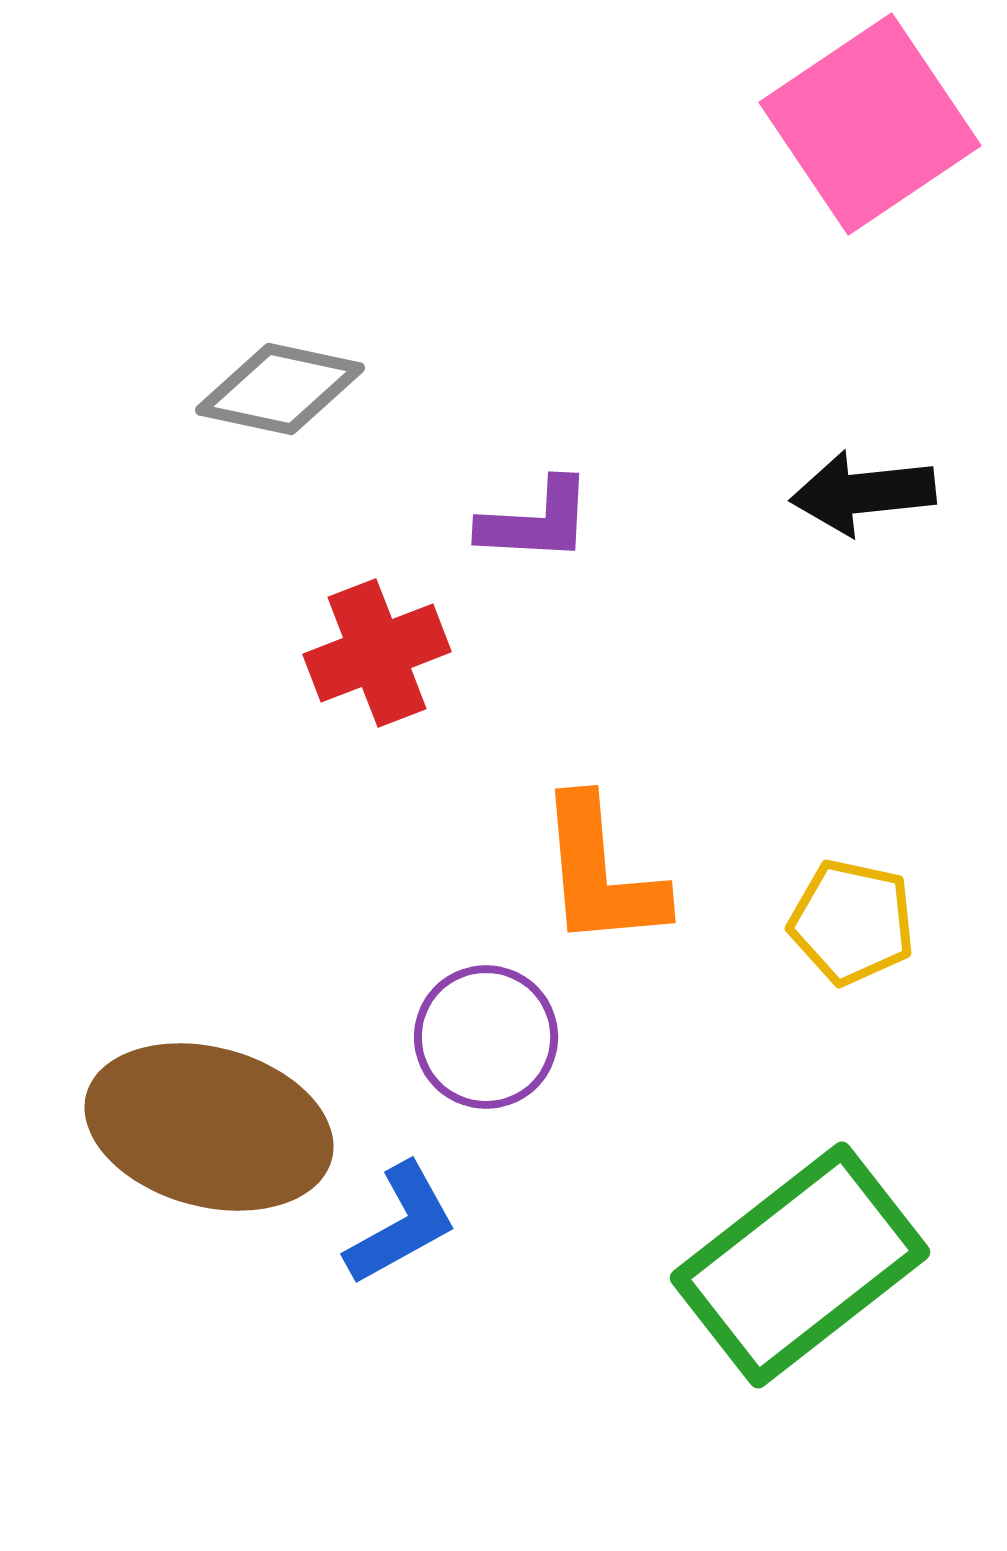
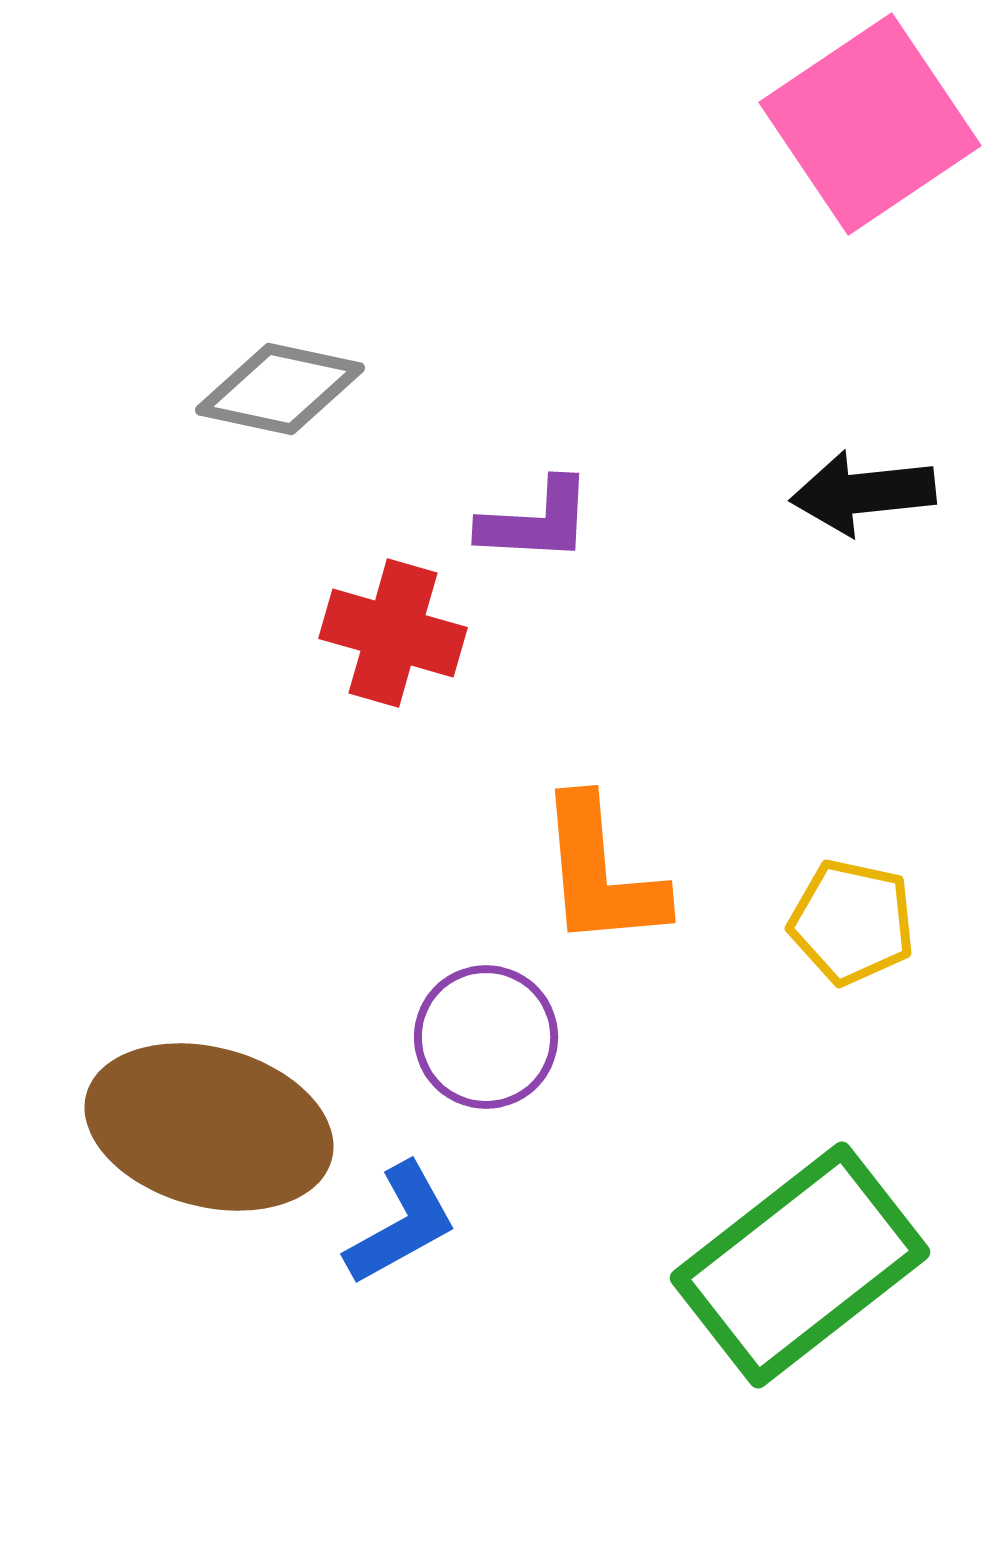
red cross: moved 16 px right, 20 px up; rotated 37 degrees clockwise
